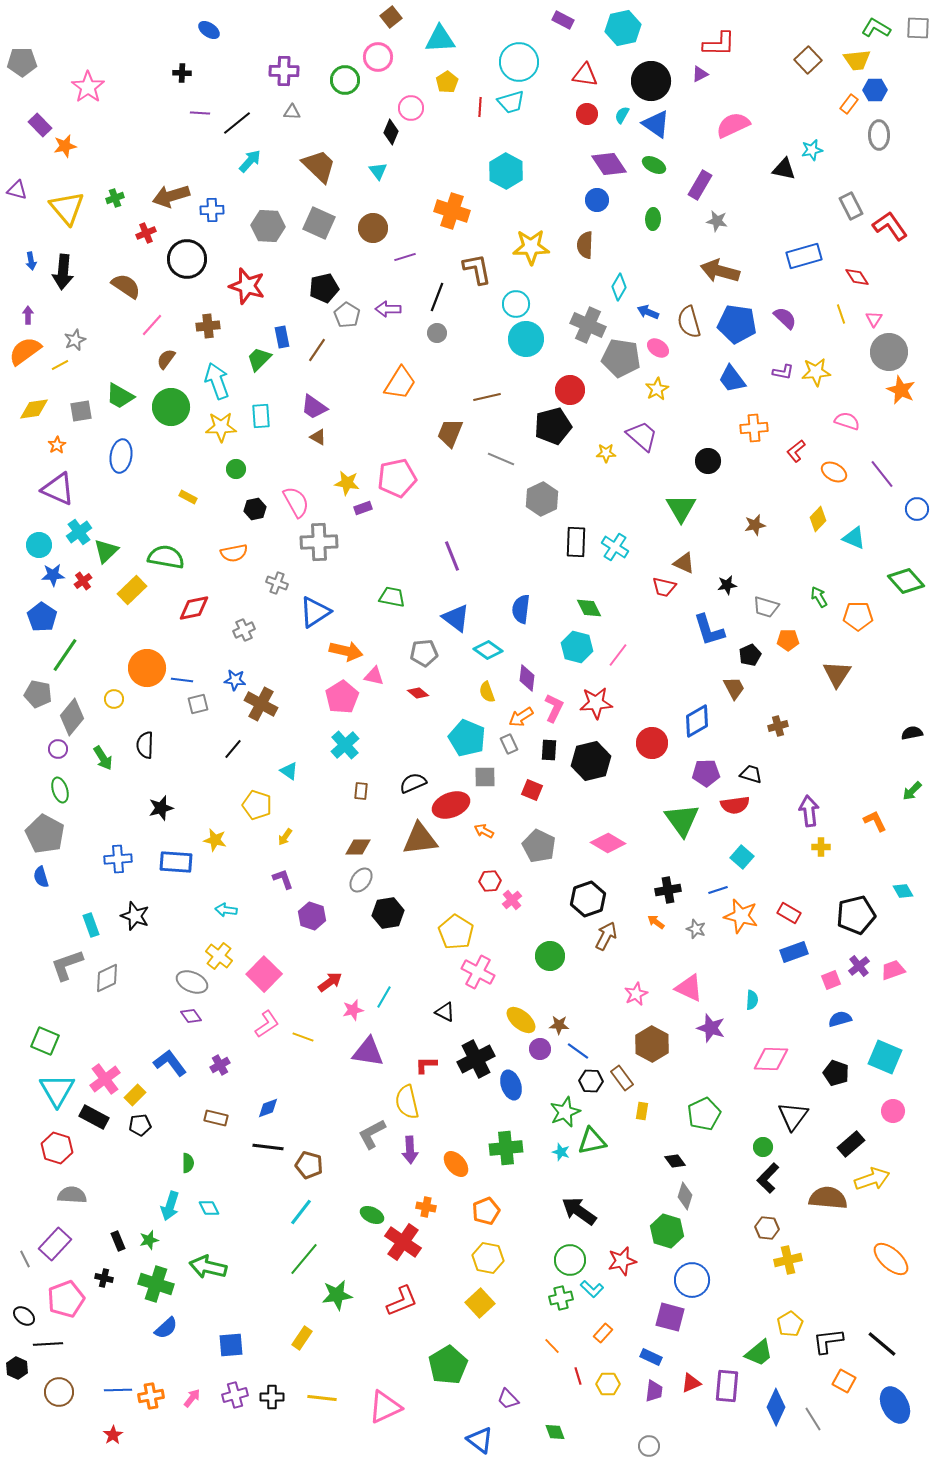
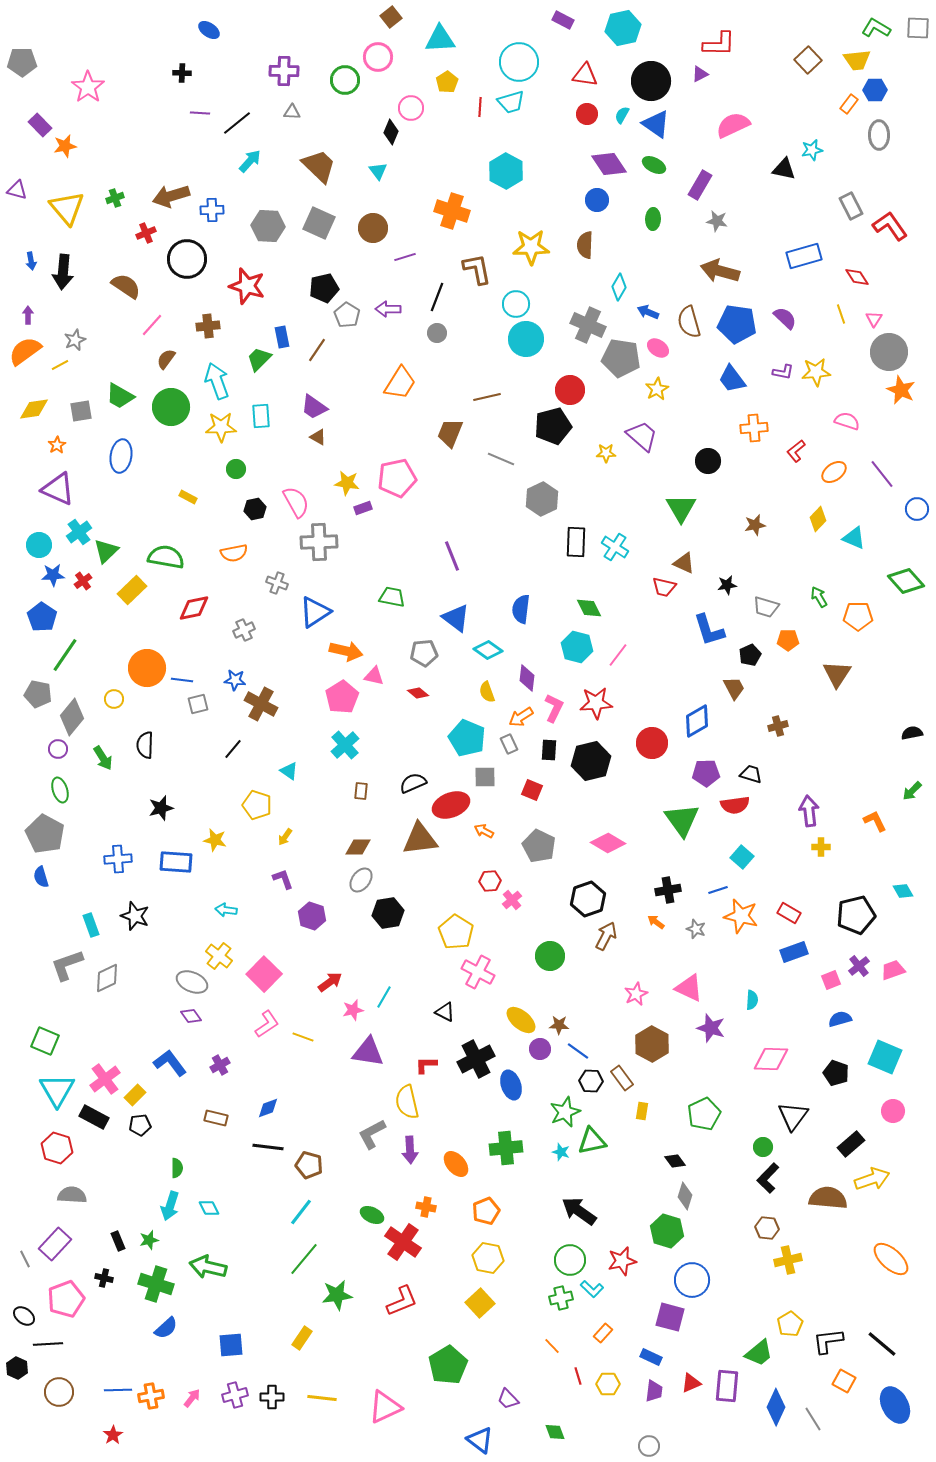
orange ellipse at (834, 472): rotated 65 degrees counterclockwise
green semicircle at (188, 1163): moved 11 px left, 5 px down
